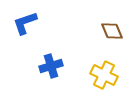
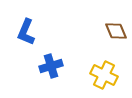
blue L-shape: moved 1 px right, 9 px down; rotated 48 degrees counterclockwise
brown diamond: moved 4 px right
